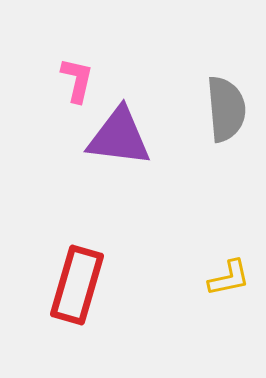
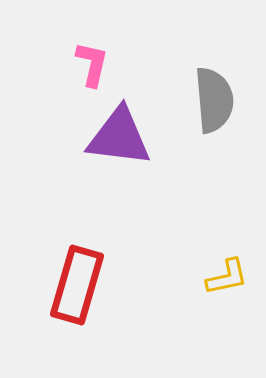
pink L-shape: moved 15 px right, 16 px up
gray semicircle: moved 12 px left, 9 px up
yellow L-shape: moved 2 px left, 1 px up
